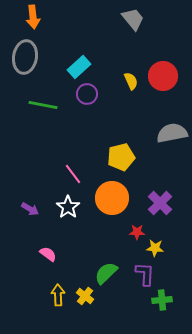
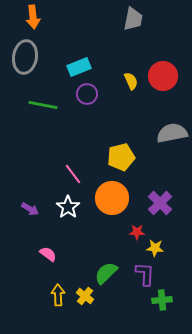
gray trapezoid: rotated 50 degrees clockwise
cyan rectangle: rotated 20 degrees clockwise
